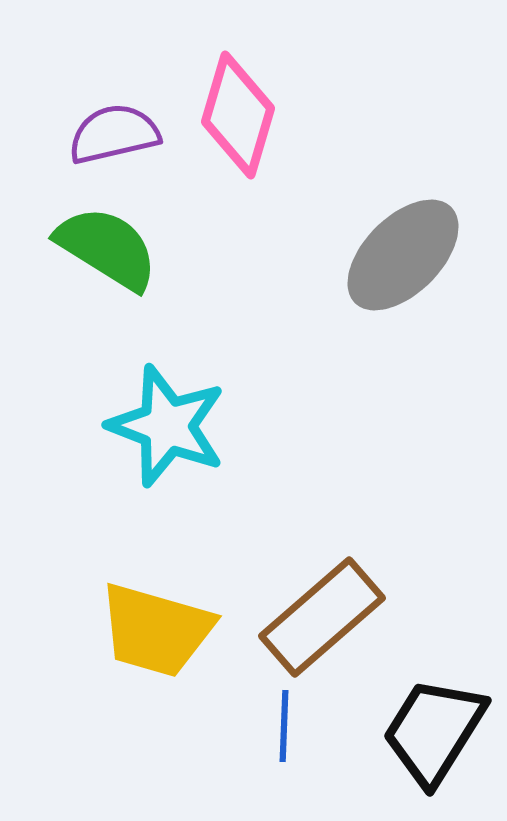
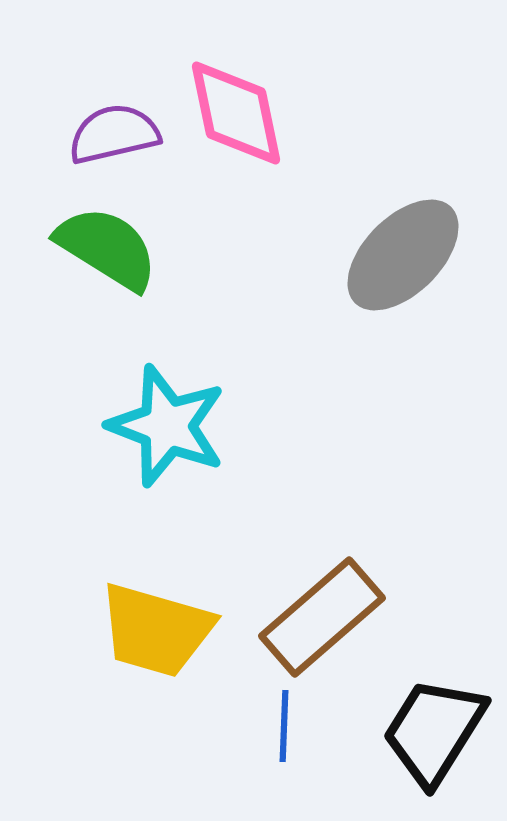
pink diamond: moved 2 px left, 2 px up; rotated 28 degrees counterclockwise
